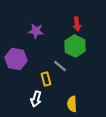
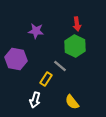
yellow rectangle: rotated 48 degrees clockwise
white arrow: moved 1 px left, 1 px down
yellow semicircle: moved 2 px up; rotated 35 degrees counterclockwise
